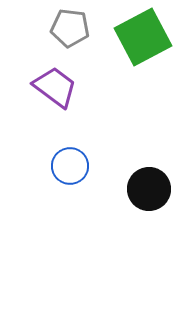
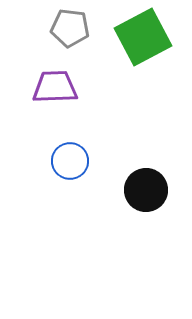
purple trapezoid: rotated 39 degrees counterclockwise
blue circle: moved 5 px up
black circle: moved 3 px left, 1 px down
